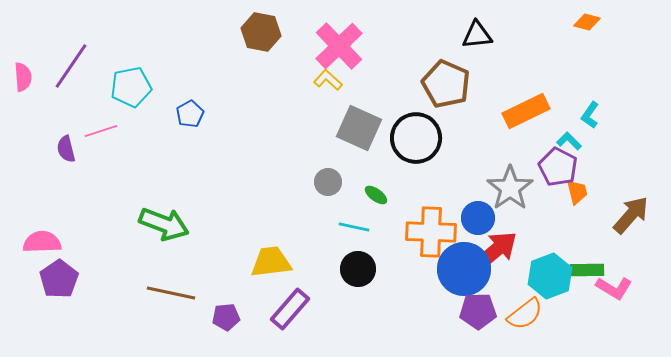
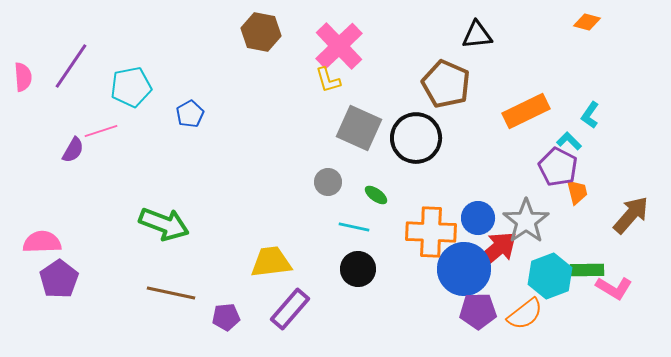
yellow L-shape at (328, 80): rotated 148 degrees counterclockwise
purple semicircle at (66, 149): moved 7 px right, 1 px down; rotated 136 degrees counterclockwise
gray star at (510, 188): moved 16 px right, 33 px down
